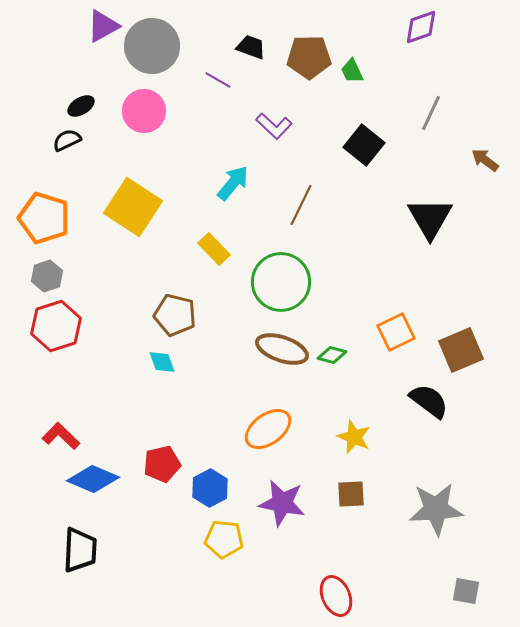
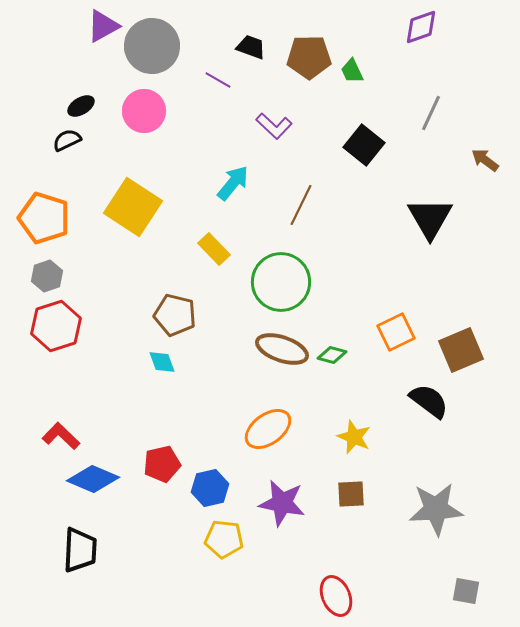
blue hexagon at (210, 488): rotated 15 degrees clockwise
